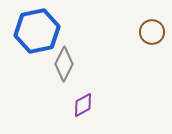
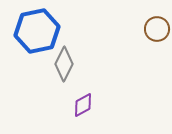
brown circle: moved 5 px right, 3 px up
